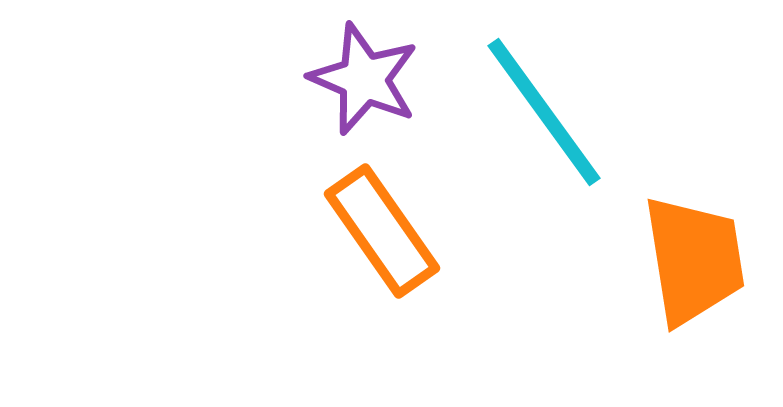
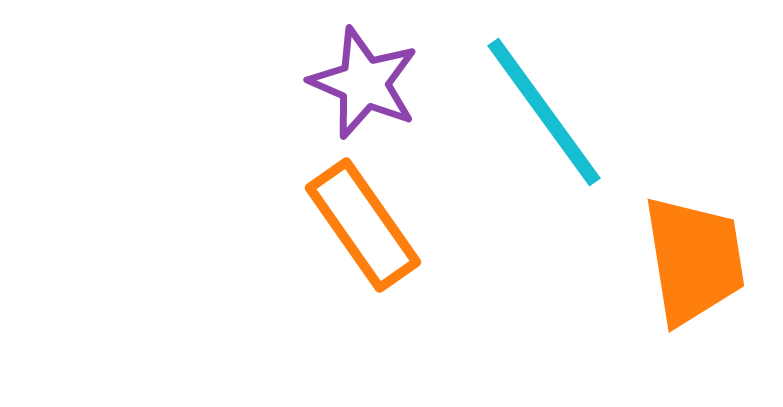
purple star: moved 4 px down
orange rectangle: moved 19 px left, 6 px up
